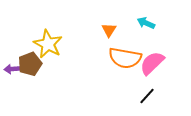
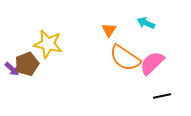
yellow star: rotated 16 degrees counterclockwise
orange semicircle: rotated 24 degrees clockwise
brown pentagon: moved 3 px left
purple arrow: rotated 133 degrees counterclockwise
black line: moved 15 px right; rotated 36 degrees clockwise
